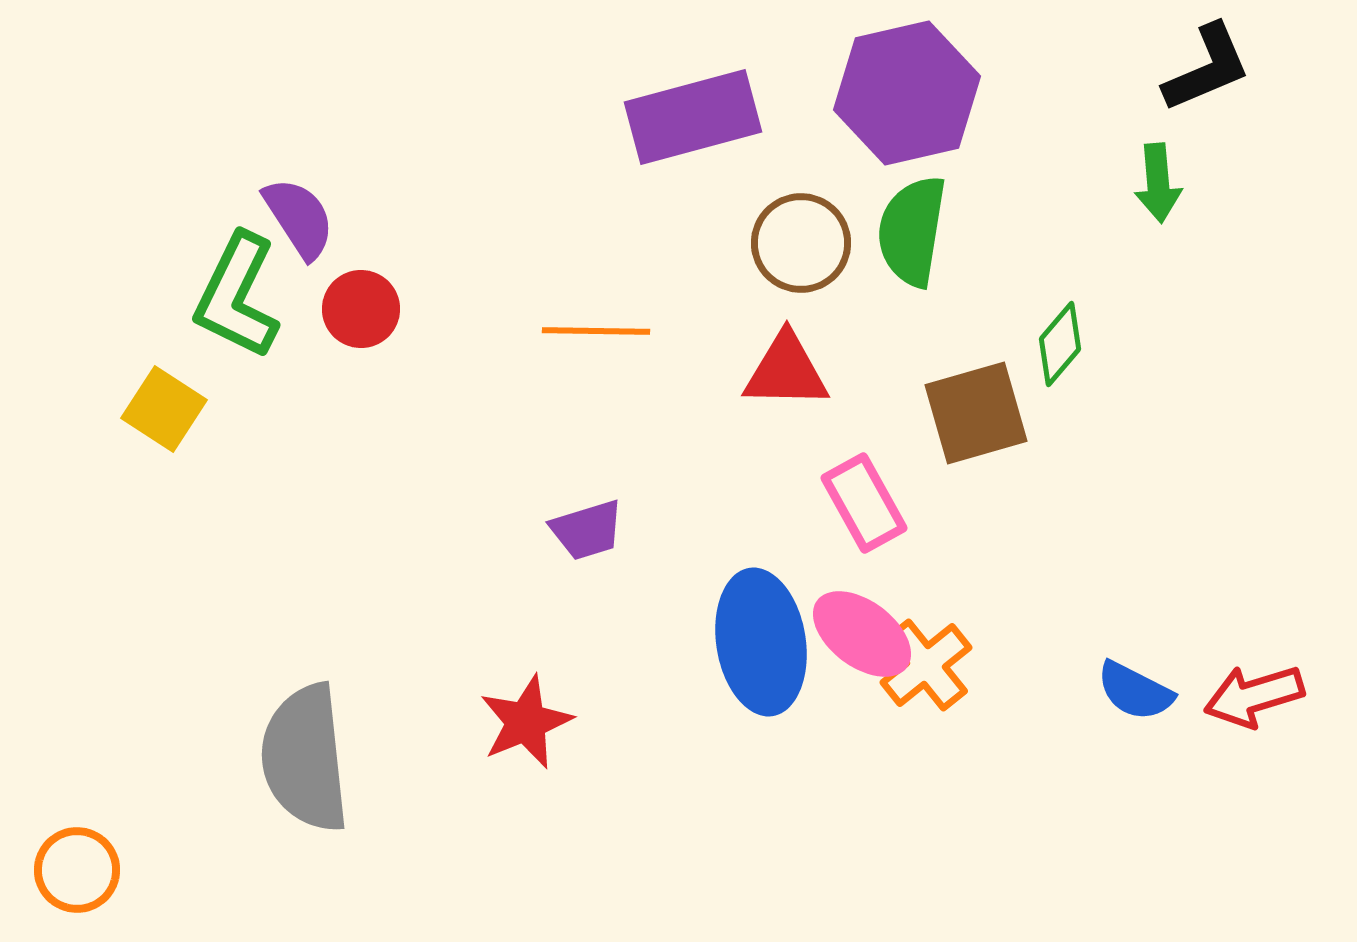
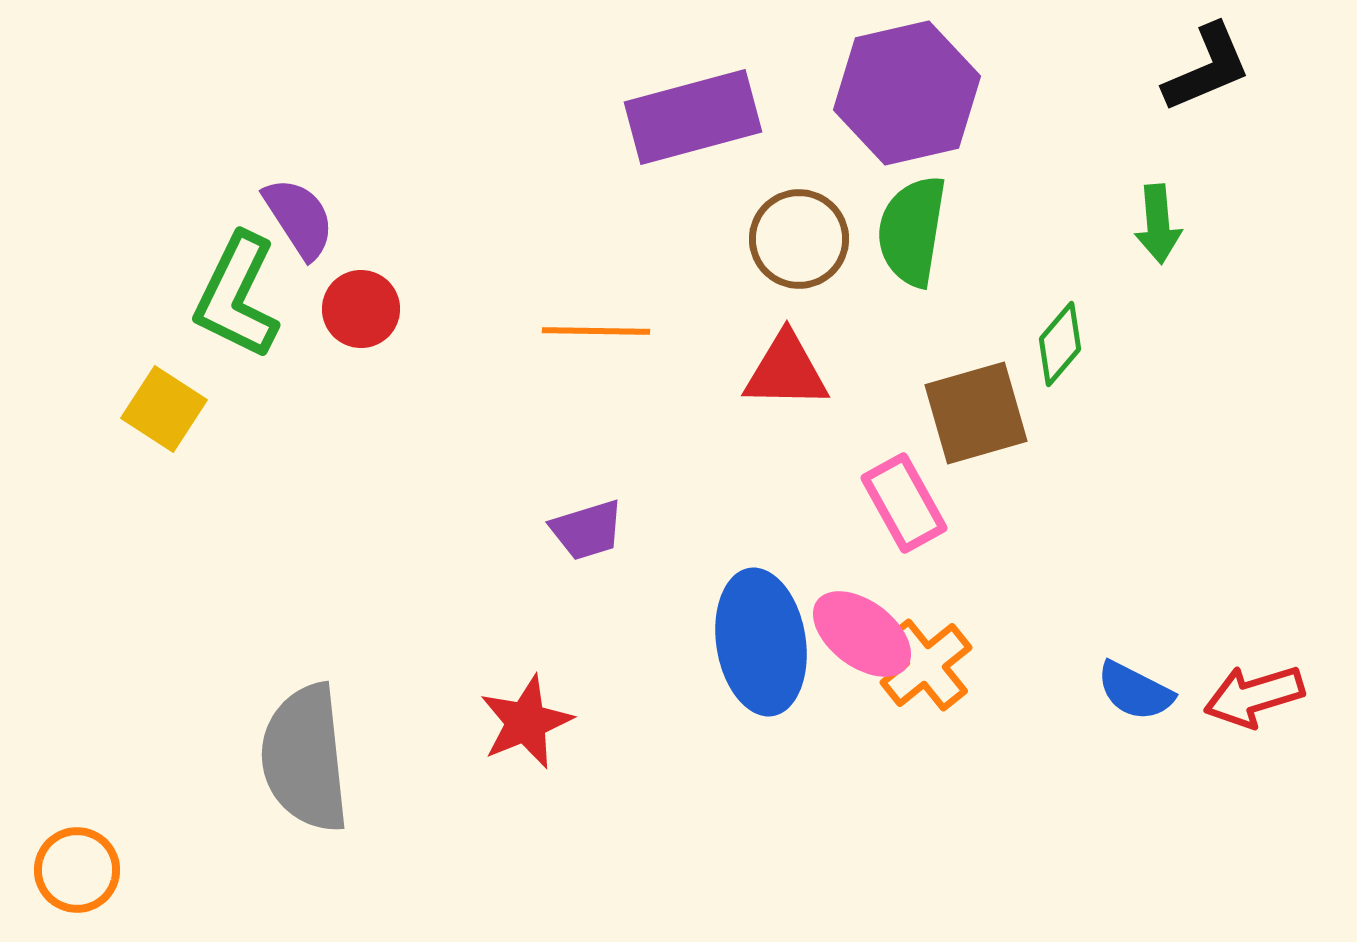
green arrow: moved 41 px down
brown circle: moved 2 px left, 4 px up
pink rectangle: moved 40 px right
